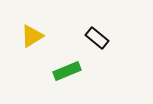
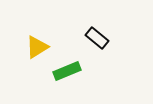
yellow triangle: moved 5 px right, 11 px down
